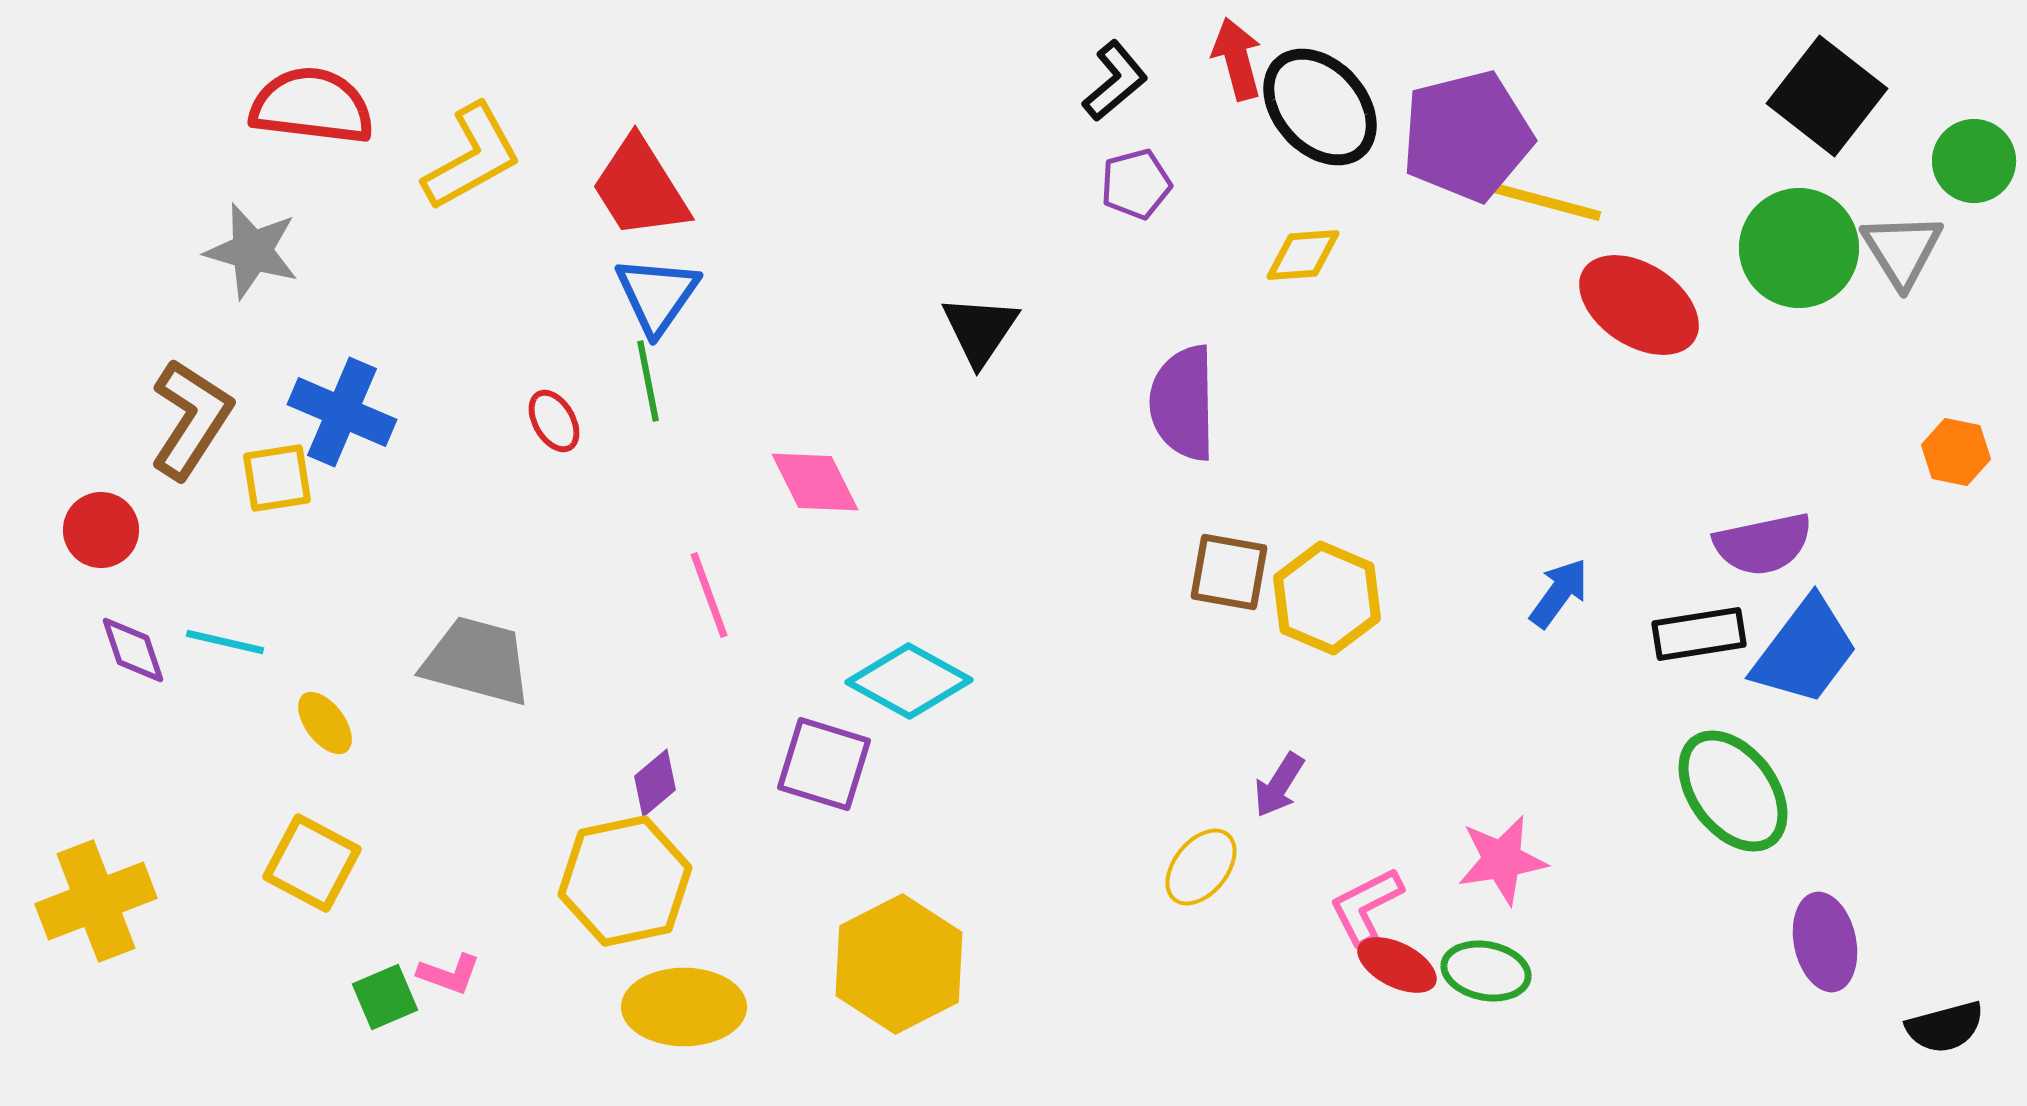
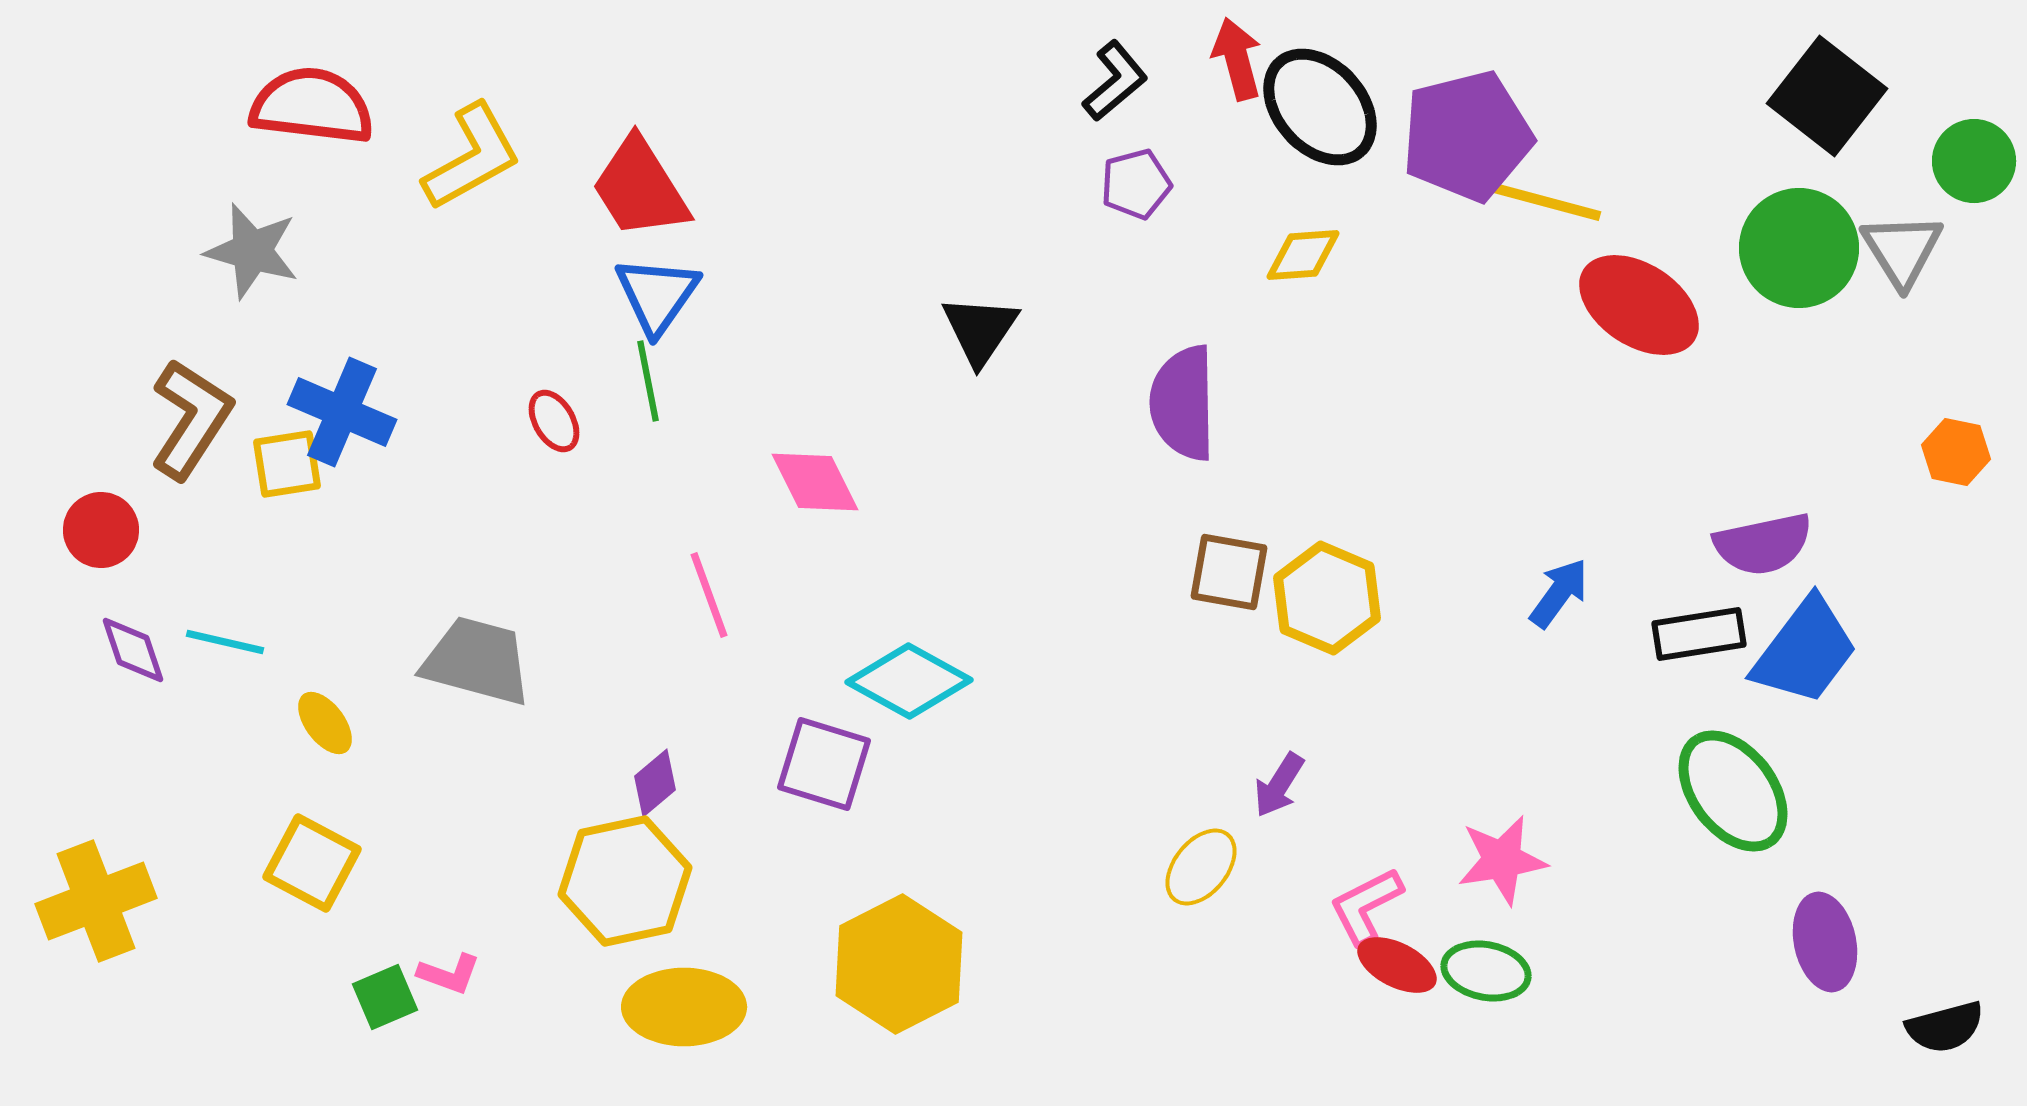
yellow square at (277, 478): moved 10 px right, 14 px up
